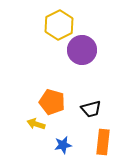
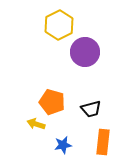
purple circle: moved 3 px right, 2 px down
